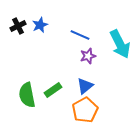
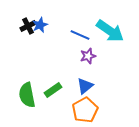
black cross: moved 10 px right
cyan arrow: moved 10 px left, 13 px up; rotated 28 degrees counterclockwise
